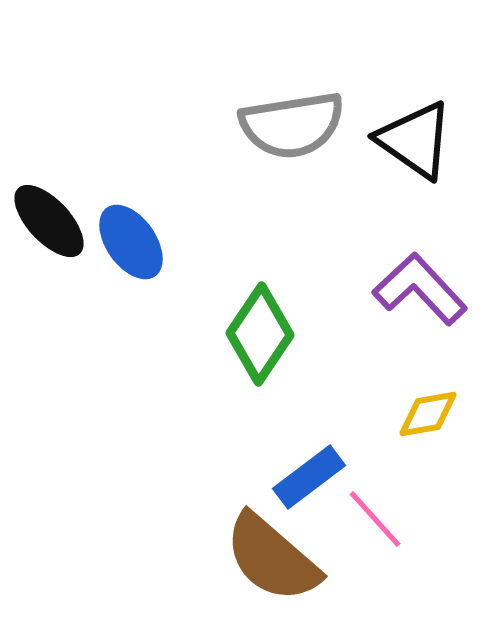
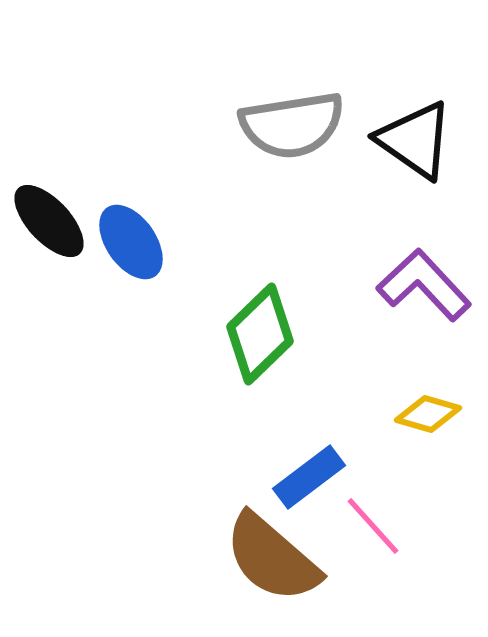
purple L-shape: moved 4 px right, 4 px up
green diamond: rotated 12 degrees clockwise
yellow diamond: rotated 26 degrees clockwise
pink line: moved 2 px left, 7 px down
